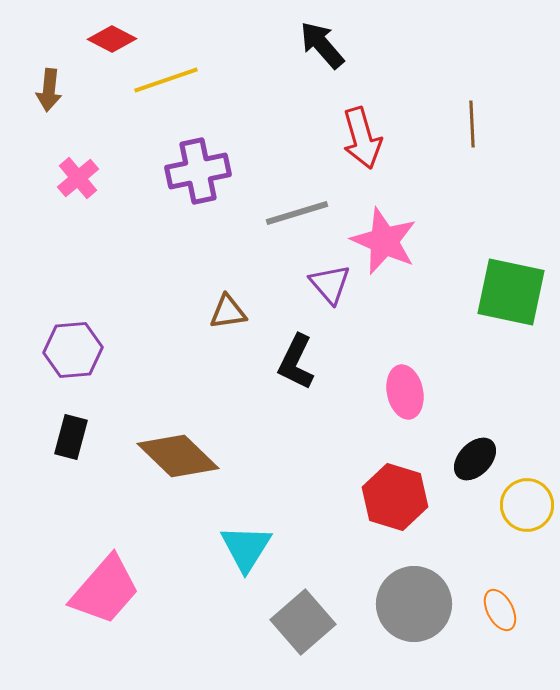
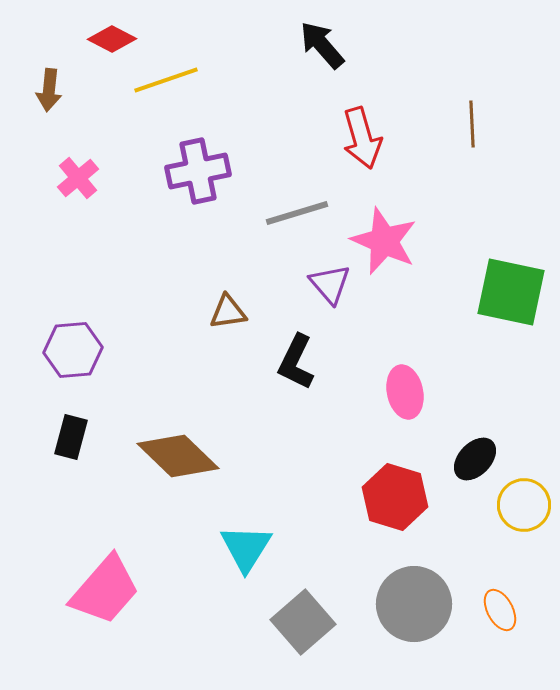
yellow circle: moved 3 px left
